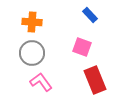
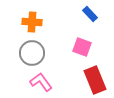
blue rectangle: moved 1 px up
